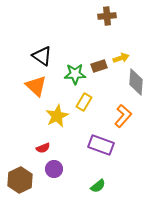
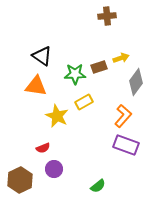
brown rectangle: moved 1 px down
gray diamond: rotated 32 degrees clockwise
orange triangle: rotated 35 degrees counterclockwise
yellow rectangle: rotated 30 degrees clockwise
yellow star: rotated 20 degrees counterclockwise
purple rectangle: moved 25 px right
